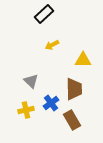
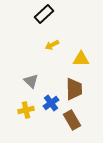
yellow triangle: moved 2 px left, 1 px up
